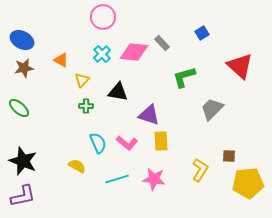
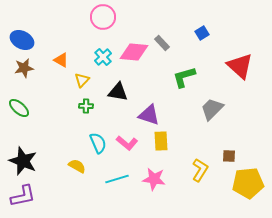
cyan cross: moved 1 px right, 3 px down
